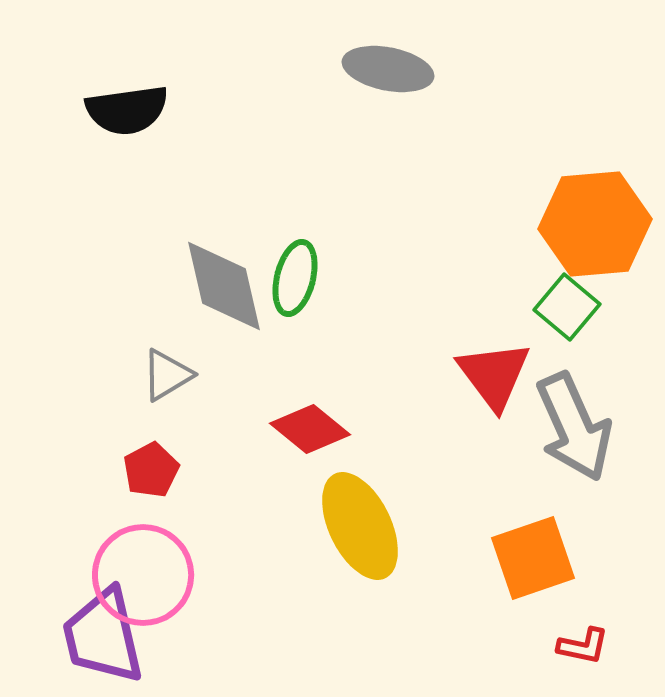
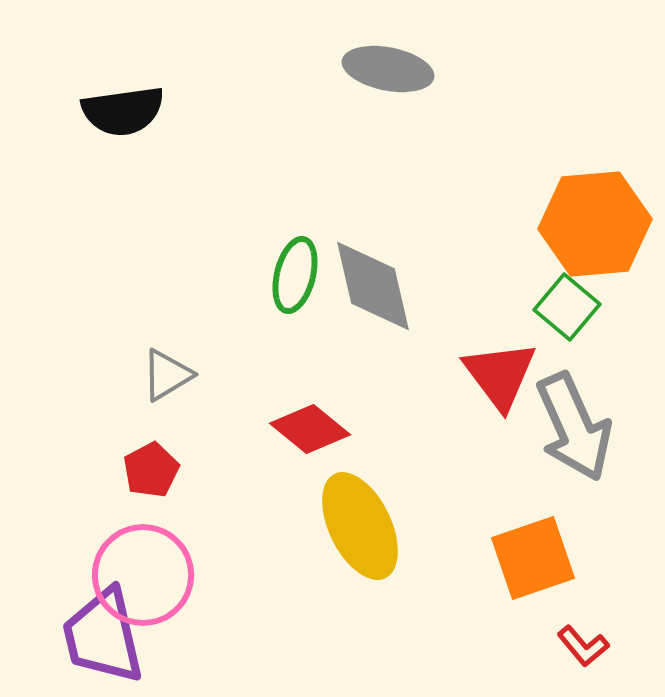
black semicircle: moved 4 px left, 1 px down
green ellipse: moved 3 px up
gray diamond: moved 149 px right
red triangle: moved 6 px right
red L-shape: rotated 38 degrees clockwise
